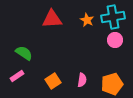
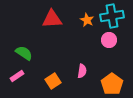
cyan cross: moved 1 px left, 1 px up
pink circle: moved 6 px left
pink semicircle: moved 9 px up
orange pentagon: rotated 20 degrees counterclockwise
